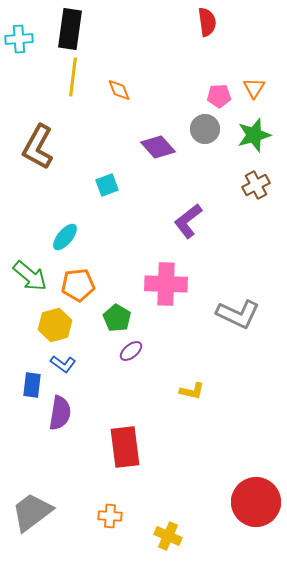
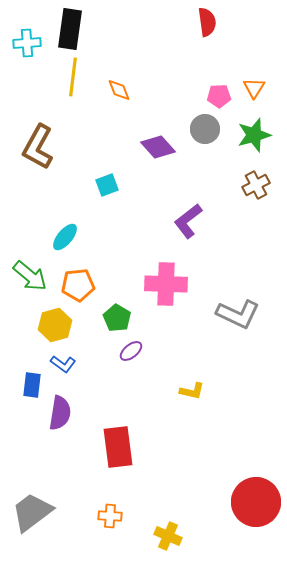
cyan cross: moved 8 px right, 4 px down
red rectangle: moved 7 px left
